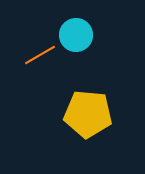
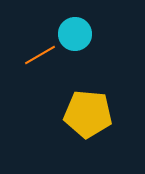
cyan circle: moved 1 px left, 1 px up
